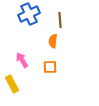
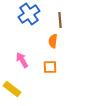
blue cross: rotated 10 degrees counterclockwise
yellow rectangle: moved 5 px down; rotated 24 degrees counterclockwise
